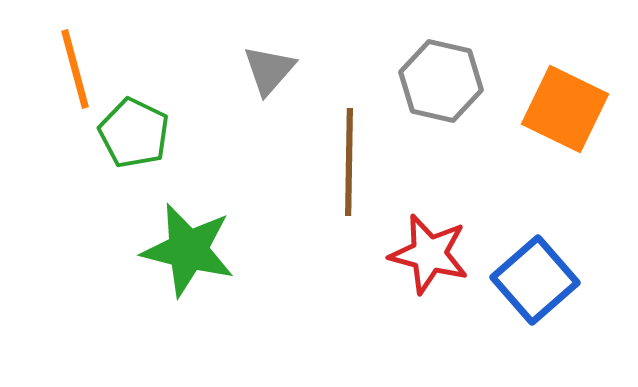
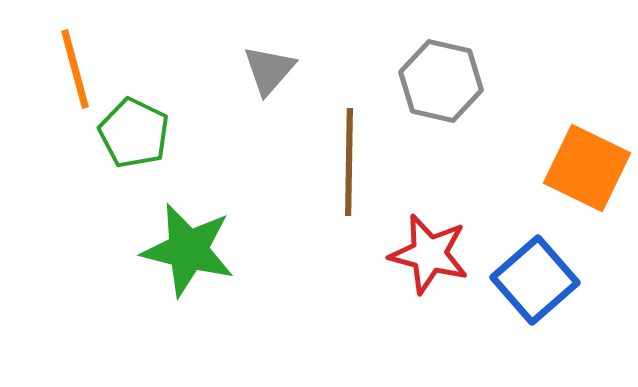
orange square: moved 22 px right, 59 px down
